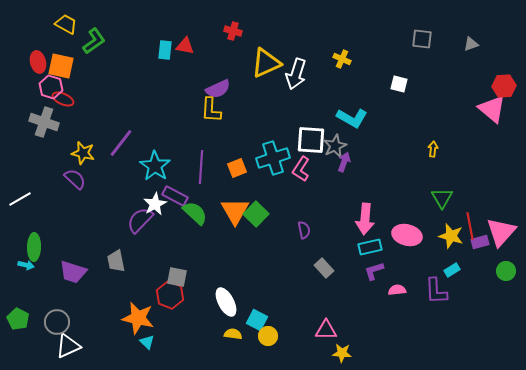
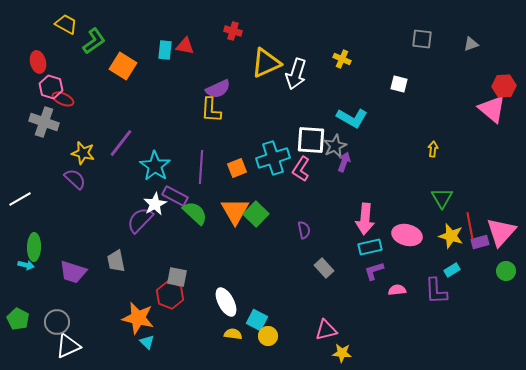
orange square at (61, 66): moved 62 px right; rotated 20 degrees clockwise
pink triangle at (326, 330): rotated 15 degrees counterclockwise
